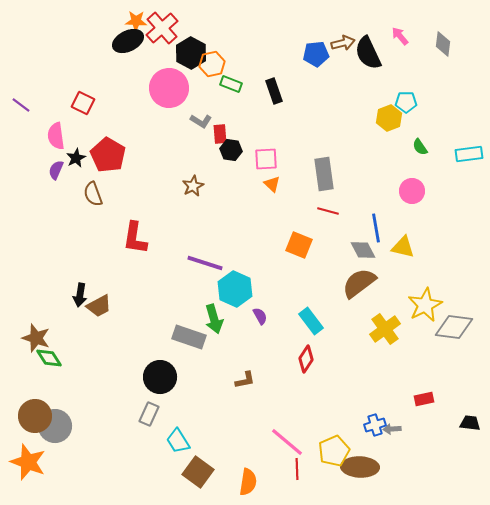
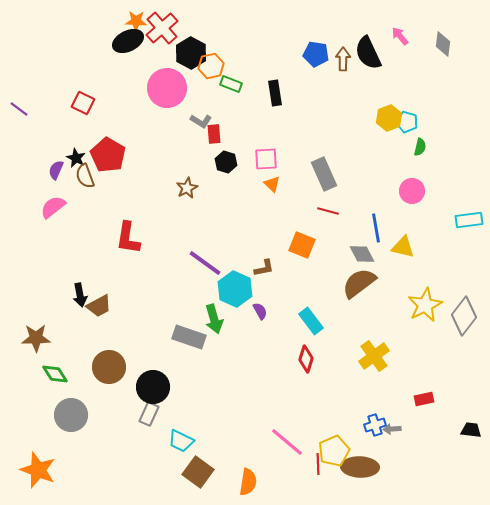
brown arrow at (343, 43): moved 16 px down; rotated 75 degrees counterclockwise
blue pentagon at (316, 54): rotated 15 degrees clockwise
orange hexagon at (212, 64): moved 1 px left, 2 px down
pink circle at (169, 88): moved 2 px left
black rectangle at (274, 91): moved 1 px right, 2 px down; rotated 10 degrees clockwise
cyan pentagon at (406, 102): moved 1 px right, 20 px down; rotated 15 degrees clockwise
purple line at (21, 105): moved 2 px left, 4 px down
red rectangle at (220, 134): moved 6 px left
pink semicircle at (56, 136): moved 3 px left, 71 px down; rotated 60 degrees clockwise
green semicircle at (420, 147): rotated 132 degrees counterclockwise
black hexagon at (231, 150): moved 5 px left, 12 px down; rotated 10 degrees clockwise
cyan rectangle at (469, 154): moved 66 px down
black star at (76, 158): rotated 18 degrees counterclockwise
gray rectangle at (324, 174): rotated 16 degrees counterclockwise
brown star at (193, 186): moved 6 px left, 2 px down
brown semicircle at (93, 194): moved 8 px left, 18 px up
red L-shape at (135, 238): moved 7 px left
orange square at (299, 245): moved 3 px right
gray diamond at (363, 250): moved 1 px left, 4 px down
purple line at (205, 263): rotated 18 degrees clockwise
black arrow at (80, 295): rotated 20 degrees counterclockwise
purple semicircle at (260, 316): moved 5 px up
gray diamond at (454, 327): moved 10 px right, 11 px up; rotated 60 degrees counterclockwise
yellow cross at (385, 329): moved 11 px left, 27 px down
brown star at (36, 338): rotated 20 degrees counterclockwise
green diamond at (49, 358): moved 6 px right, 16 px down
red diamond at (306, 359): rotated 16 degrees counterclockwise
black circle at (160, 377): moved 7 px left, 10 px down
brown L-shape at (245, 380): moved 19 px right, 112 px up
brown circle at (35, 416): moved 74 px right, 49 px up
black trapezoid at (470, 423): moved 1 px right, 7 px down
gray circle at (55, 426): moved 16 px right, 11 px up
cyan trapezoid at (178, 441): moved 3 px right; rotated 32 degrees counterclockwise
orange star at (28, 462): moved 10 px right, 8 px down
red line at (297, 469): moved 21 px right, 5 px up
